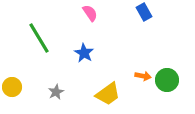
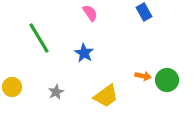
yellow trapezoid: moved 2 px left, 2 px down
